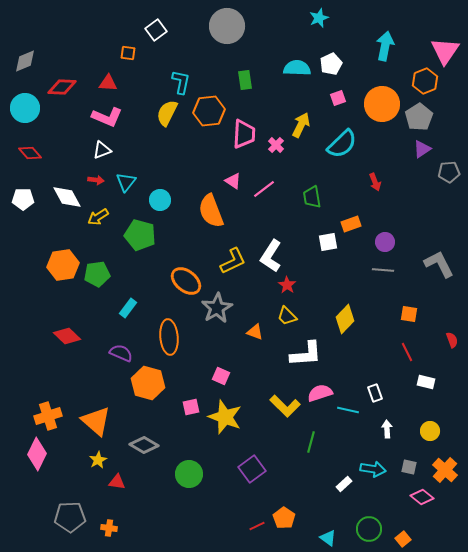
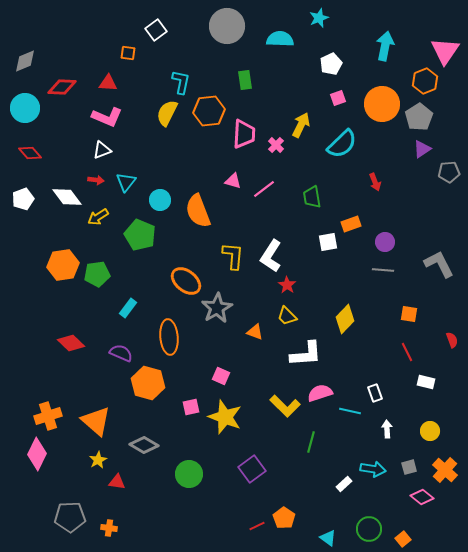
cyan semicircle at (297, 68): moved 17 px left, 29 px up
pink triangle at (233, 181): rotated 18 degrees counterclockwise
white diamond at (67, 197): rotated 8 degrees counterclockwise
white pentagon at (23, 199): rotated 20 degrees counterclockwise
orange semicircle at (211, 211): moved 13 px left
green pentagon at (140, 235): rotated 8 degrees clockwise
yellow L-shape at (233, 261): moved 5 px up; rotated 60 degrees counterclockwise
red diamond at (67, 336): moved 4 px right, 7 px down
cyan line at (348, 410): moved 2 px right, 1 px down
gray square at (409, 467): rotated 28 degrees counterclockwise
